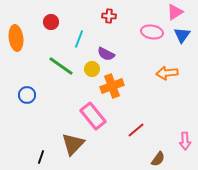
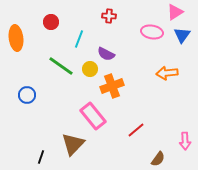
yellow circle: moved 2 px left
